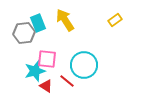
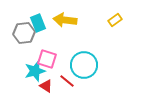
yellow arrow: rotated 50 degrees counterclockwise
pink square: rotated 12 degrees clockwise
